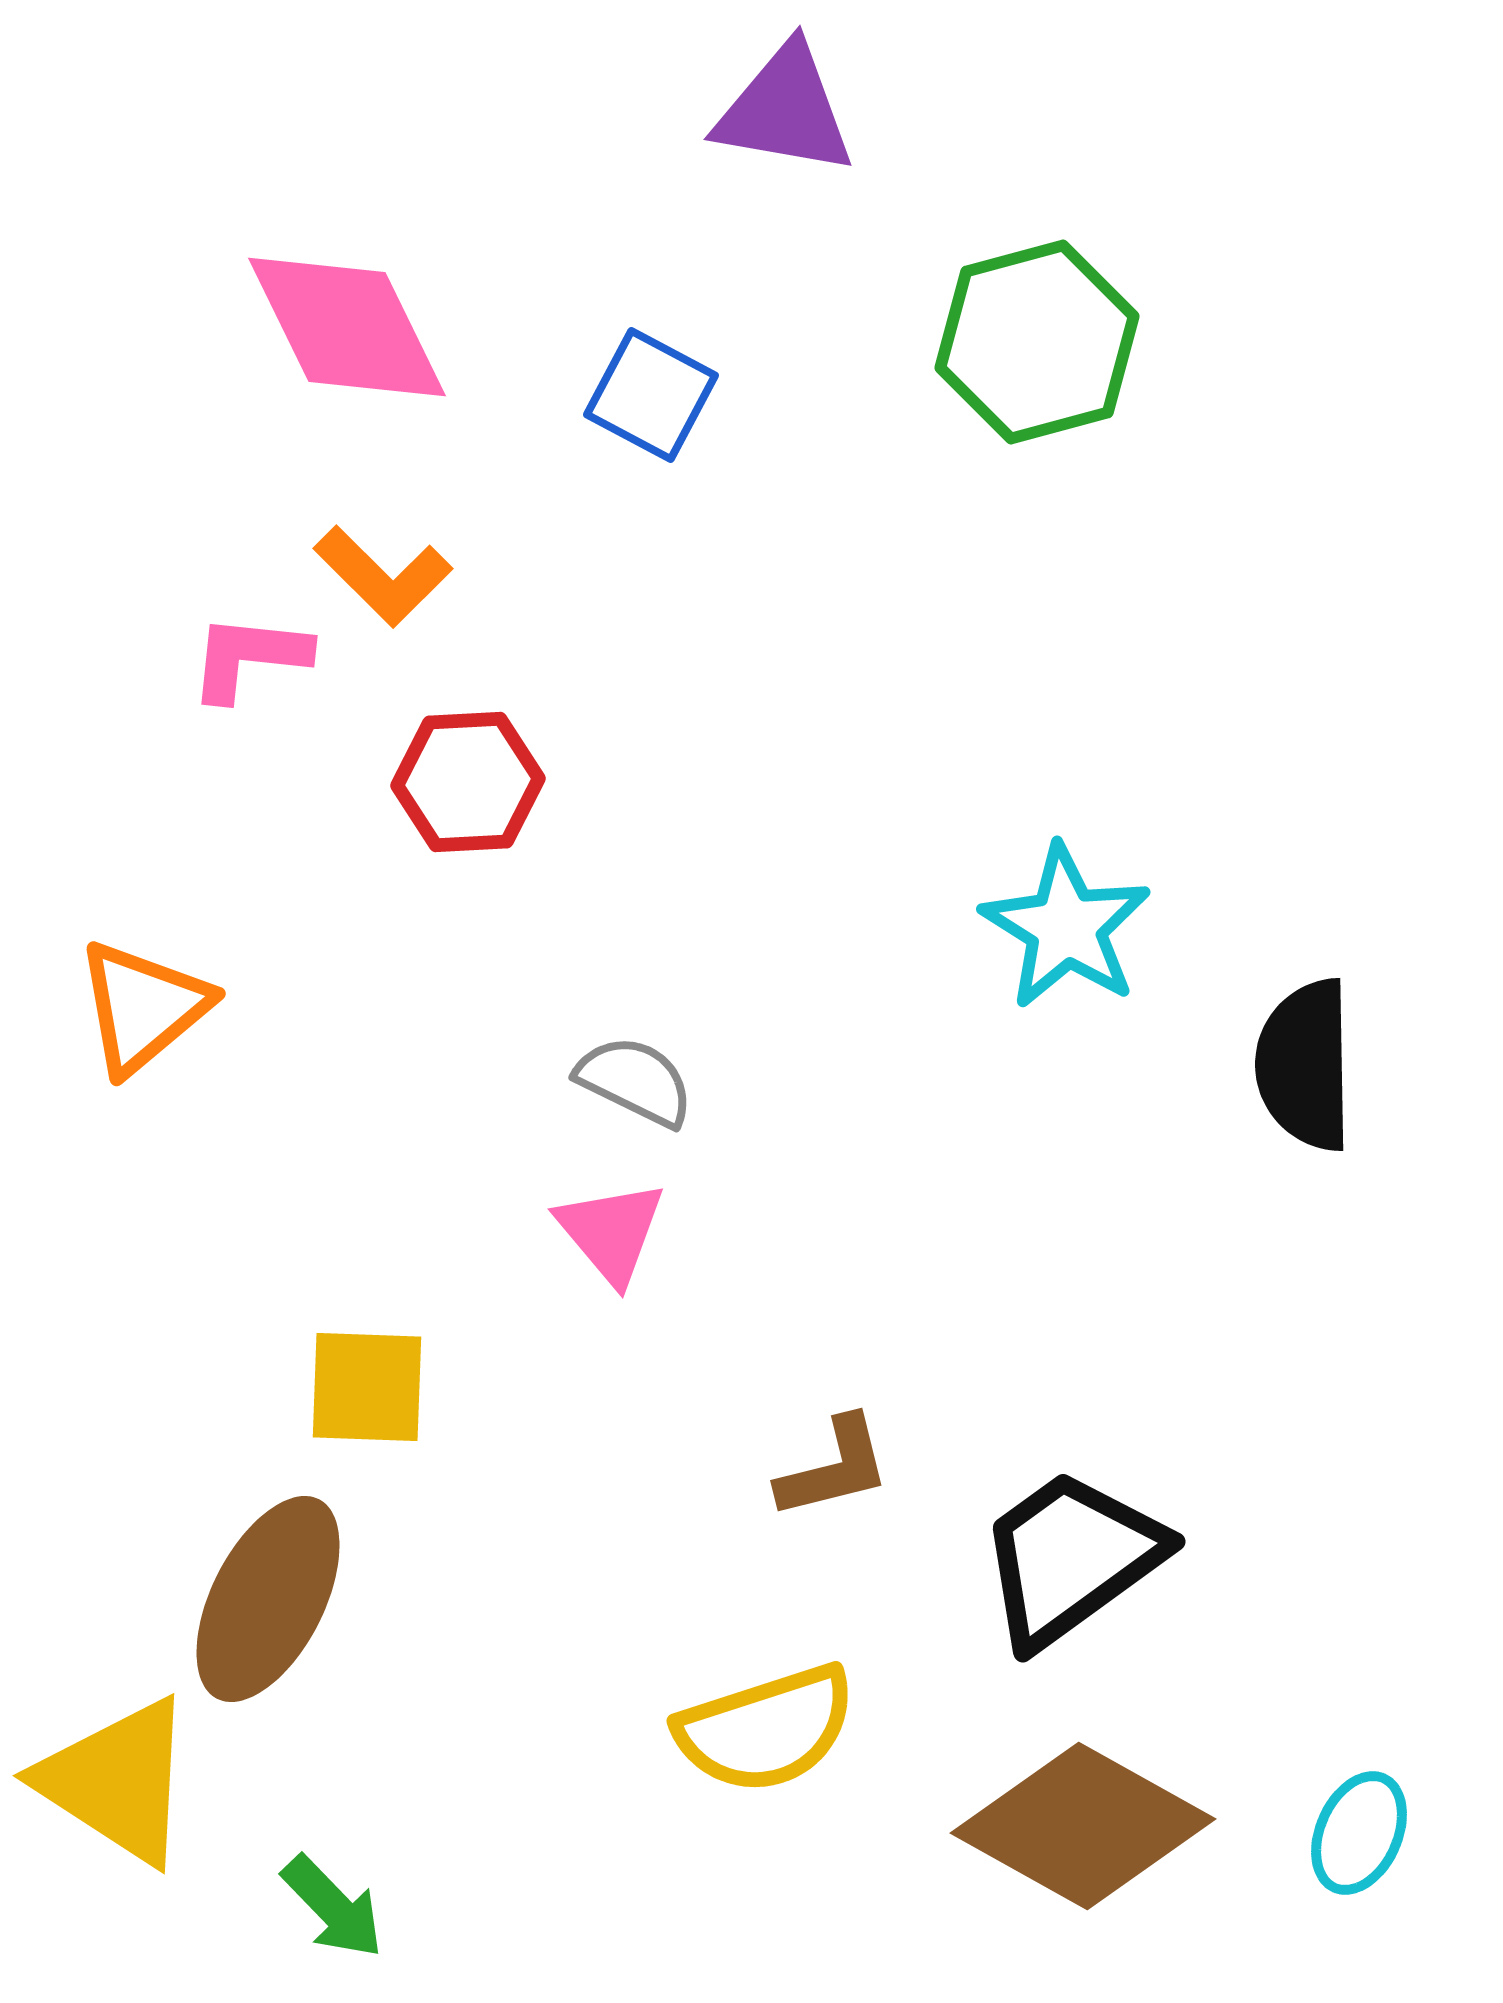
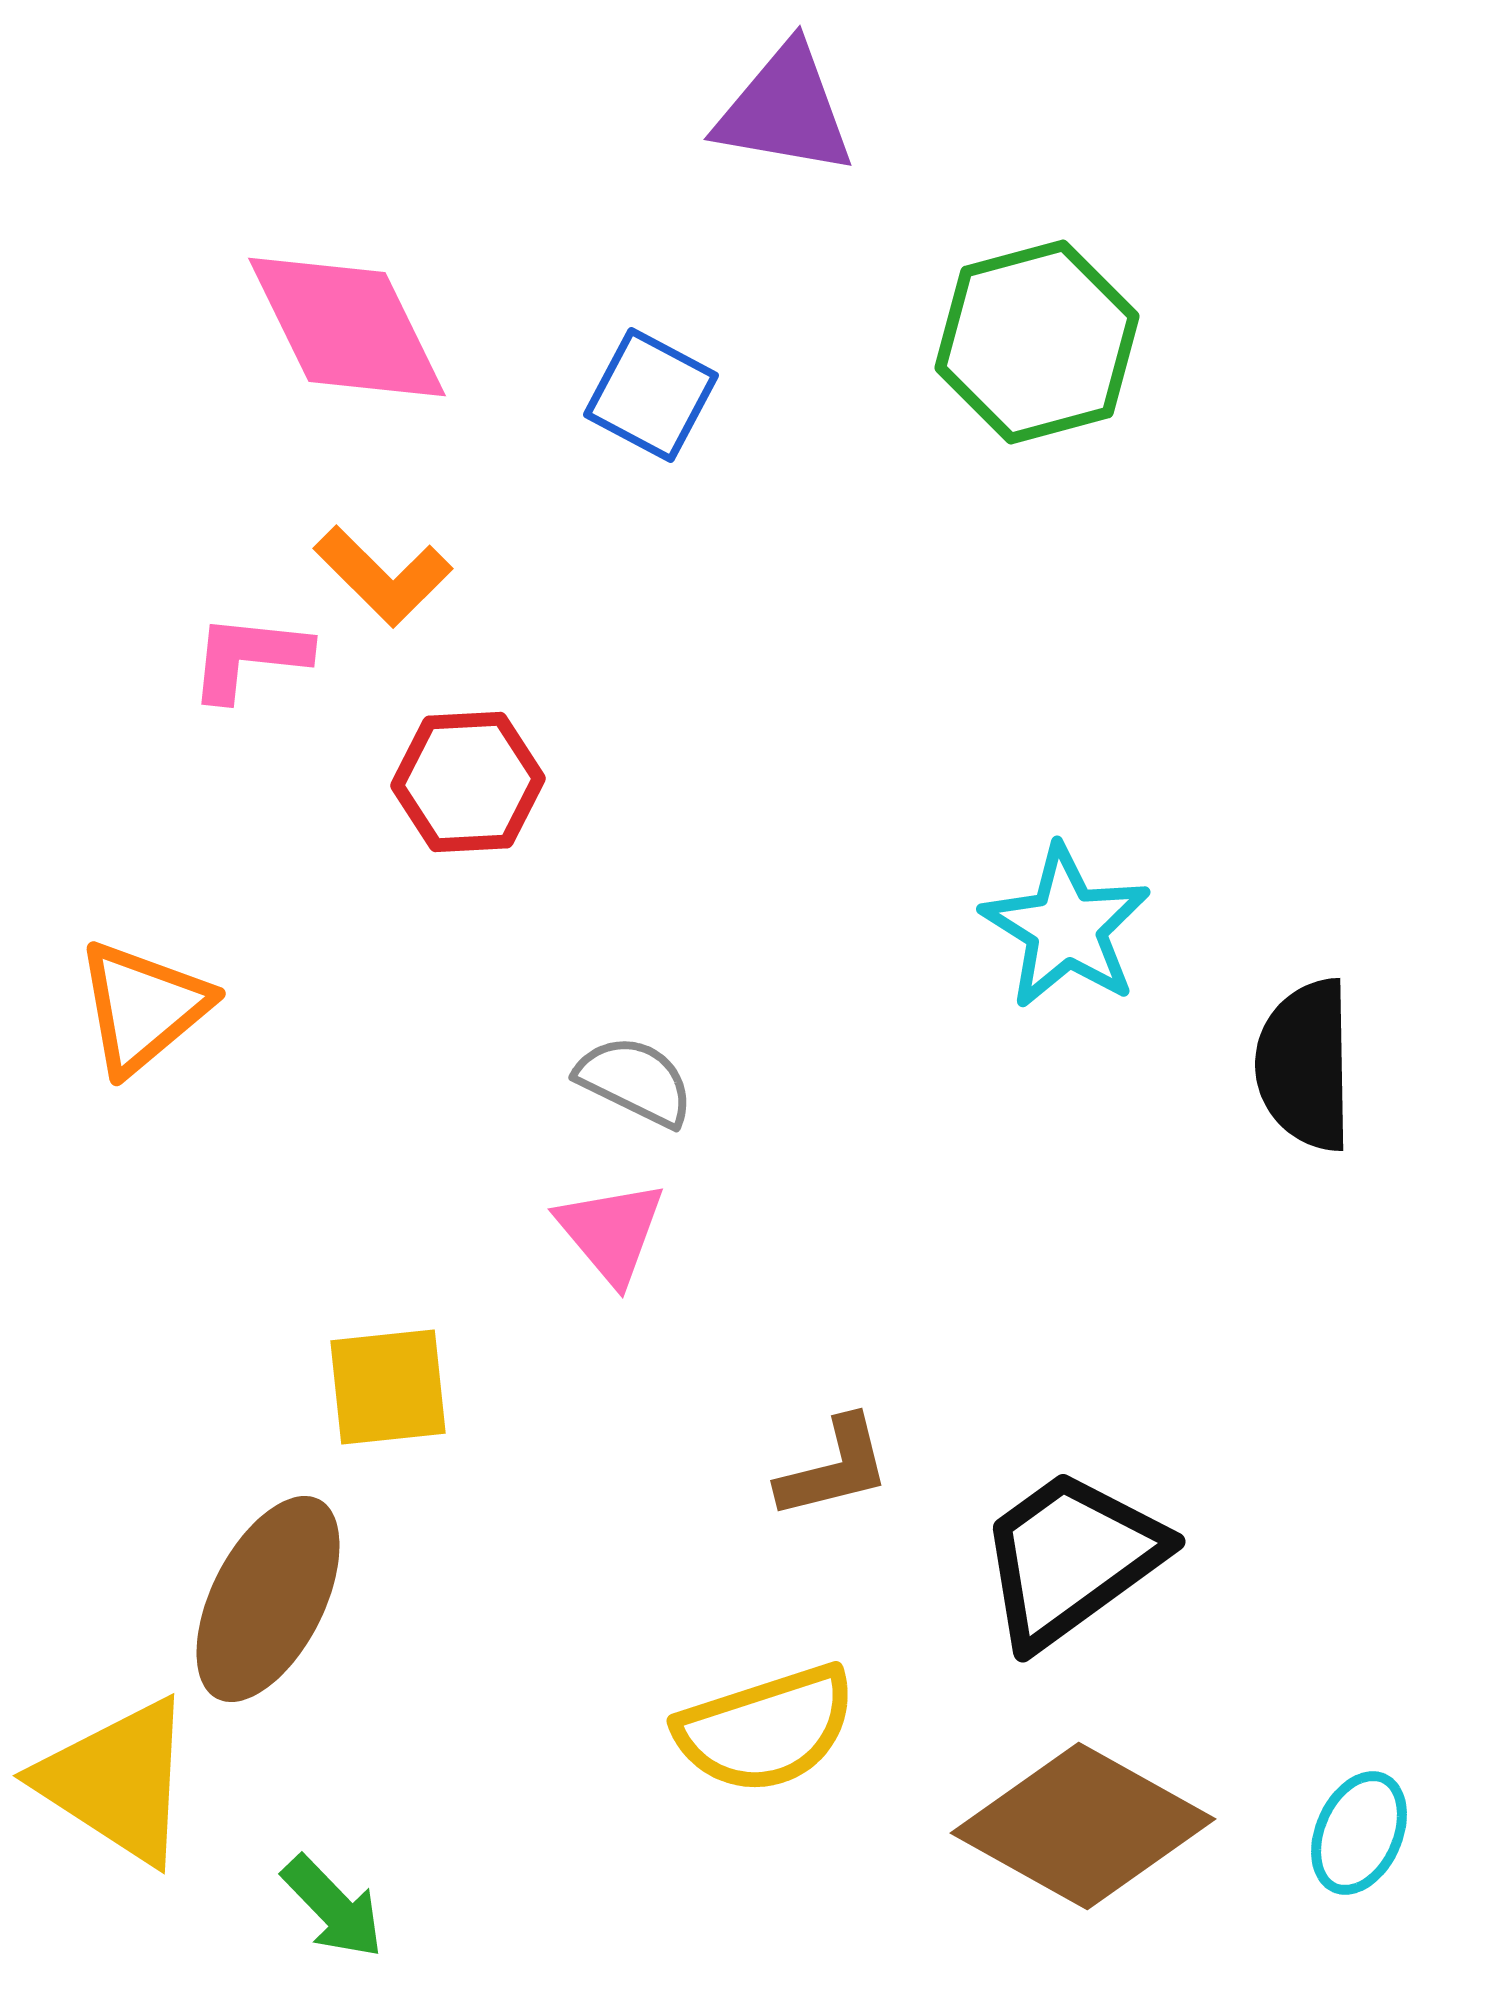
yellow square: moved 21 px right; rotated 8 degrees counterclockwise
